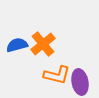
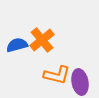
orange cross: moved 1 px left, 4 px up
